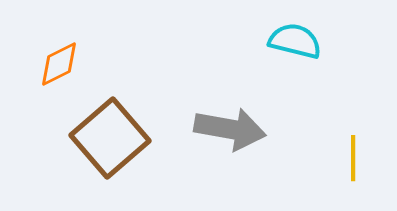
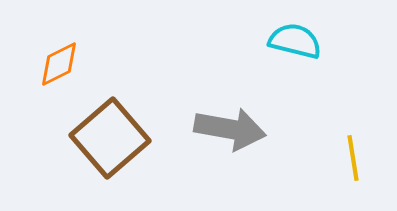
yellow line: rotated 9 degrees counterclockwise
